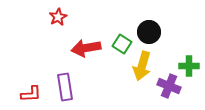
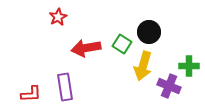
yellow arrow: moved 1 px right
